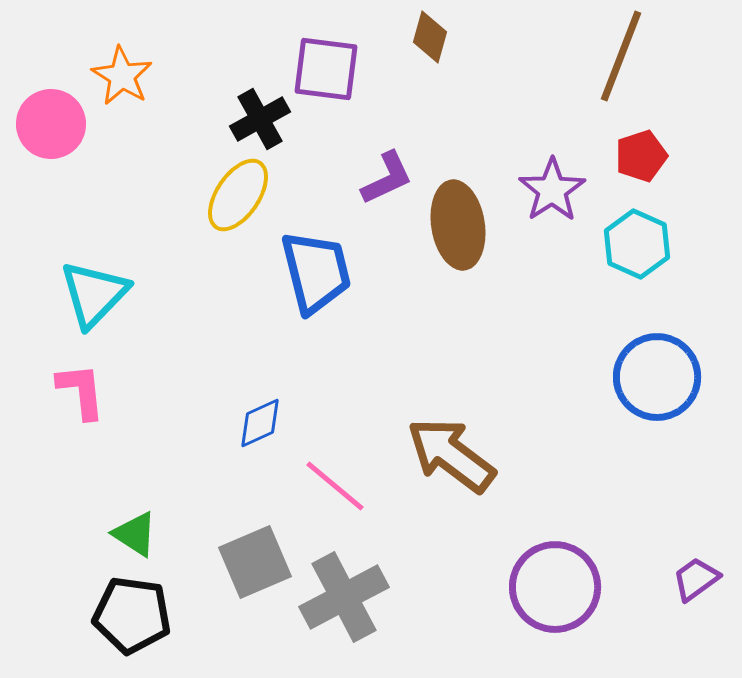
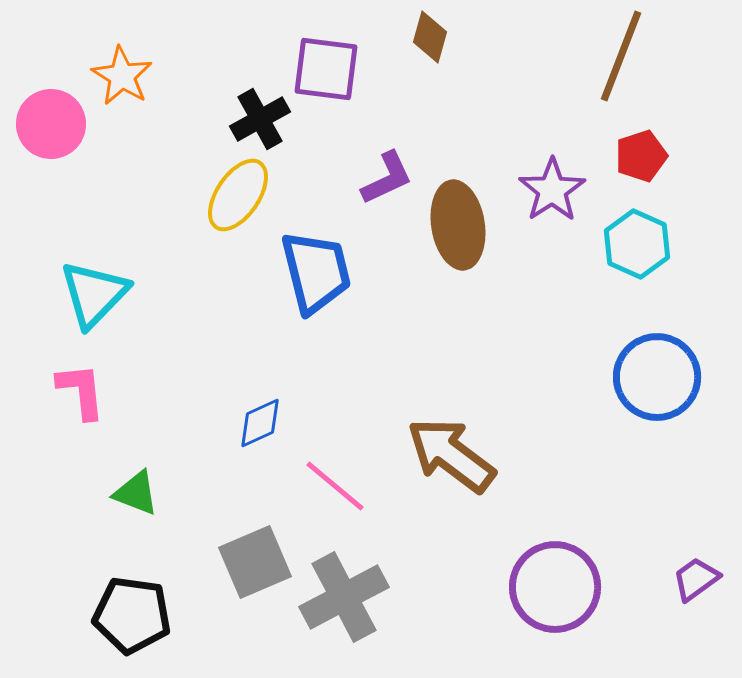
green triangle: moved 1 px right, 41 px up; rotated 12 degrees counterclockwise
